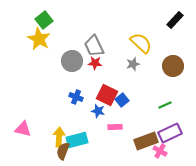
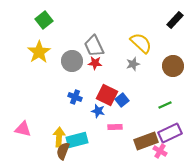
yellow star: moved 13 px down; rotated 10 degrees clockwise
blue cross: moved 1 px left
